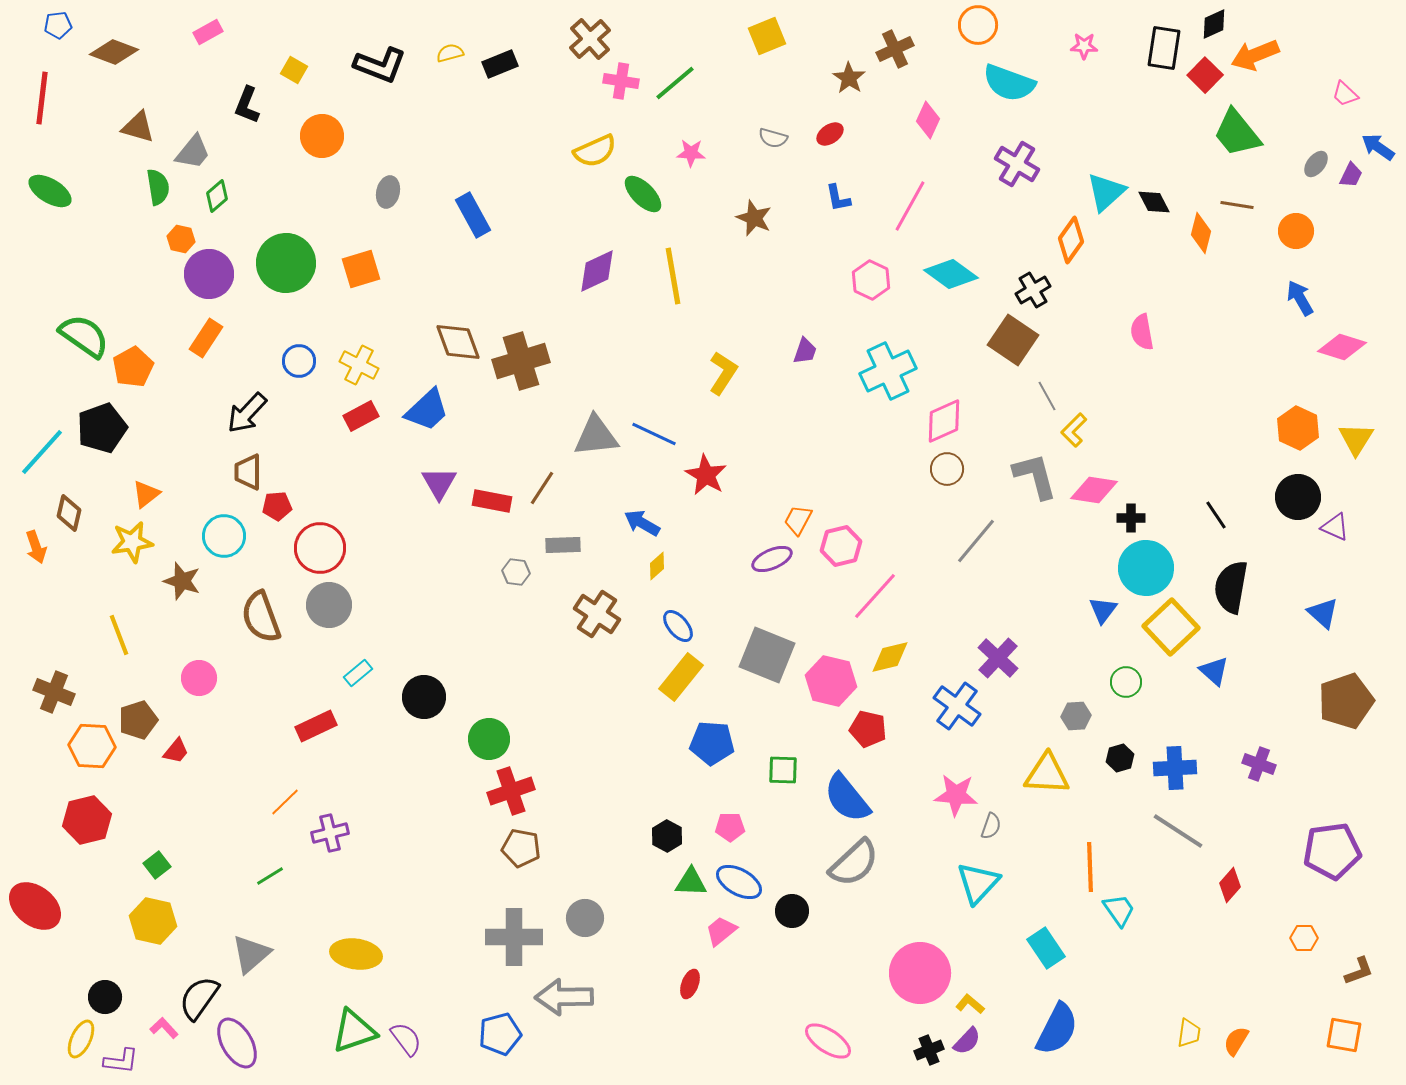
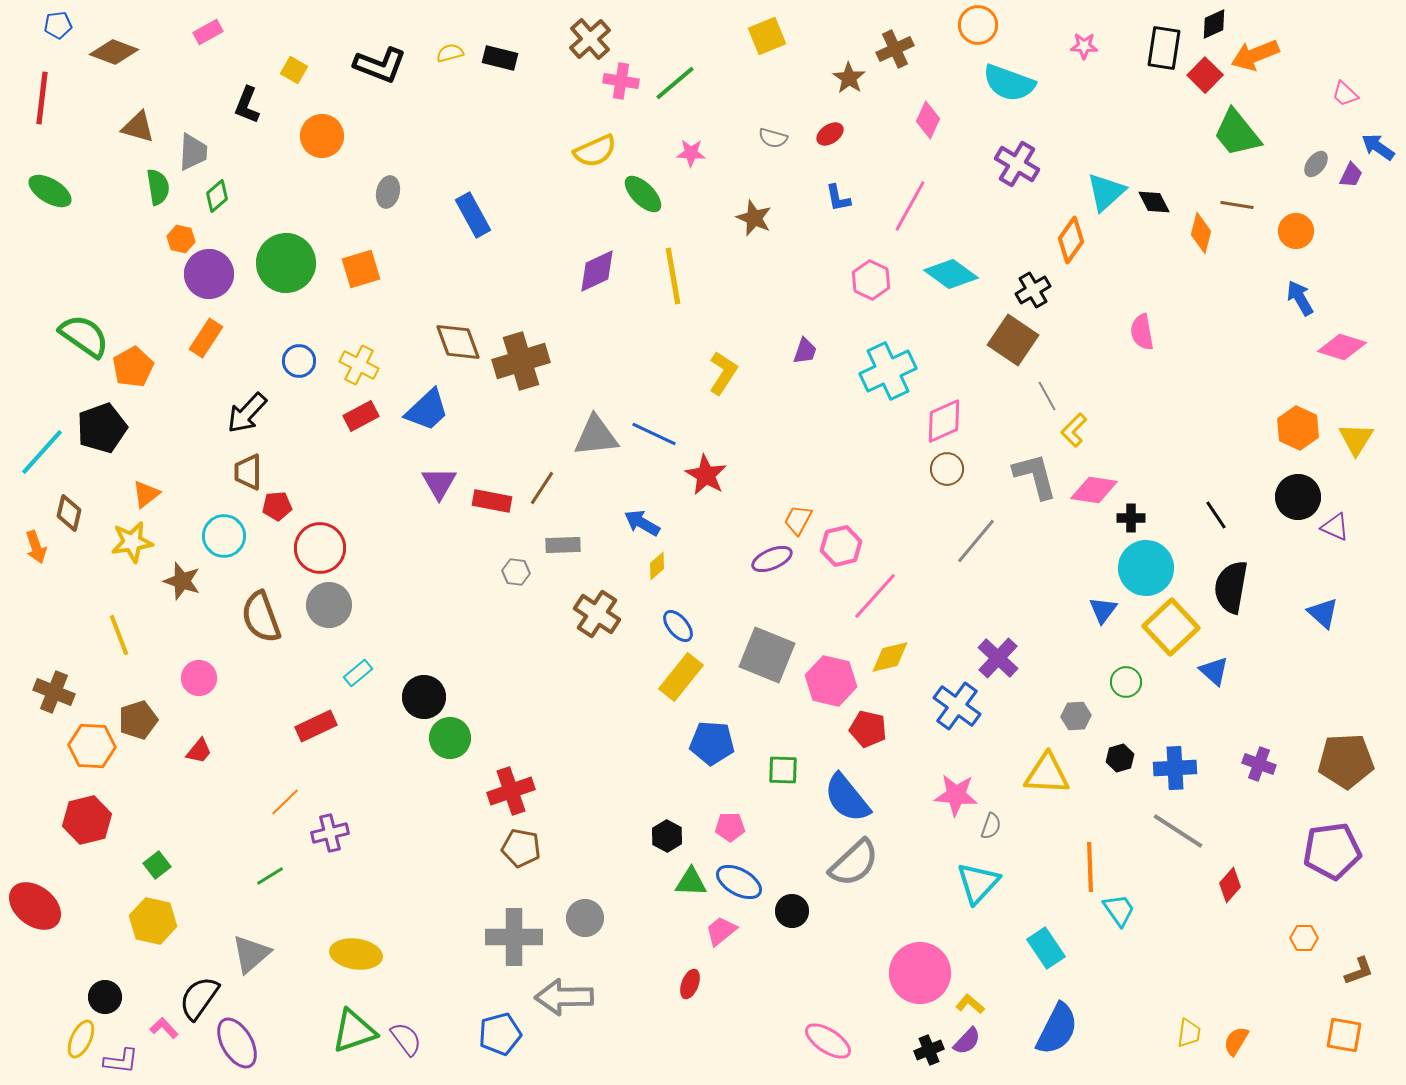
black rectangle at (500, 64): moved 6 px up; rotated 36 degrees clockwise
gray trapezoid at (193, 152): rotated 36 degrees counterclockwise
brown pentagon at (1346, 701): moved 60 px down; rotated 16 degrees clockwise
green circle at (489, 739): moved 39 px left, 1 px up
red trapezoid at (176, 751): moved 23 px right
